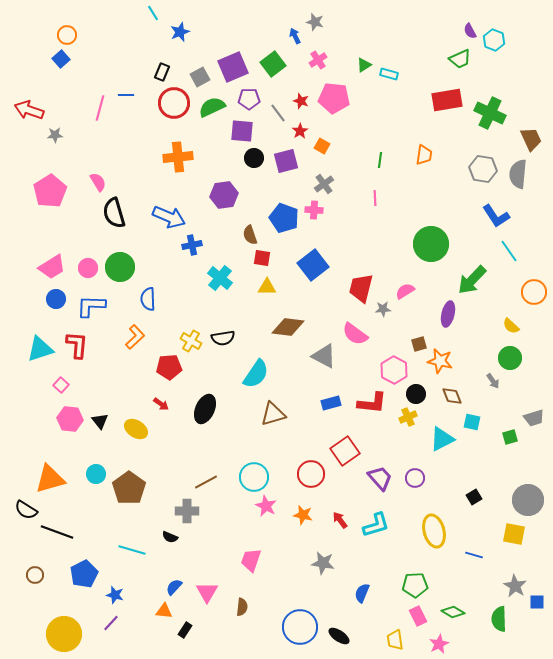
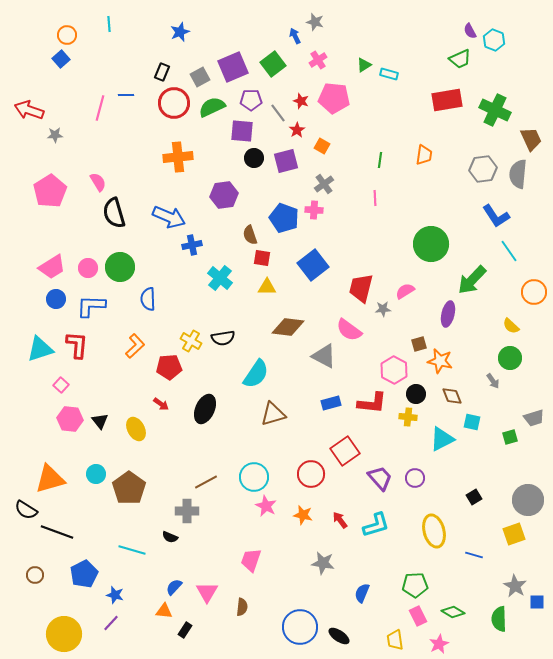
cyan line at (153, 13): moved 44 px left, 11 px down; rotated 28 degrees clockwise
purple pentagon at (249, 99): moved 2 px right, 1 px down
green cross at (490, 113): moved 5 px right, 3 px up
red star at (300, 131): moved 3 px left, 1 px up
gray hexagon at (483, 169): rotated 16 degrees counterclockwise
pink semicircle at (355, 334): moved 6 px left, 4 px up
orange L-shape at (135, 337): moved 9 px down
yellow cross at (408, 417): rotated 30 degrees clockwise
yellow ellipse at (136, 429): rotated 30 degrees clockwise
yellow square at (514, 534): rotated 30 degrees counterclockwise
